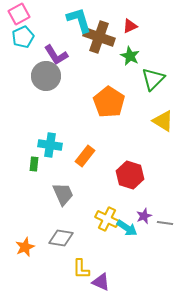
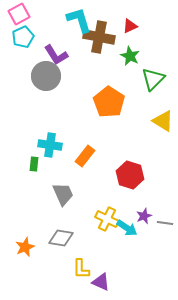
brown cross: rotated 8 degrees counterclockwise
